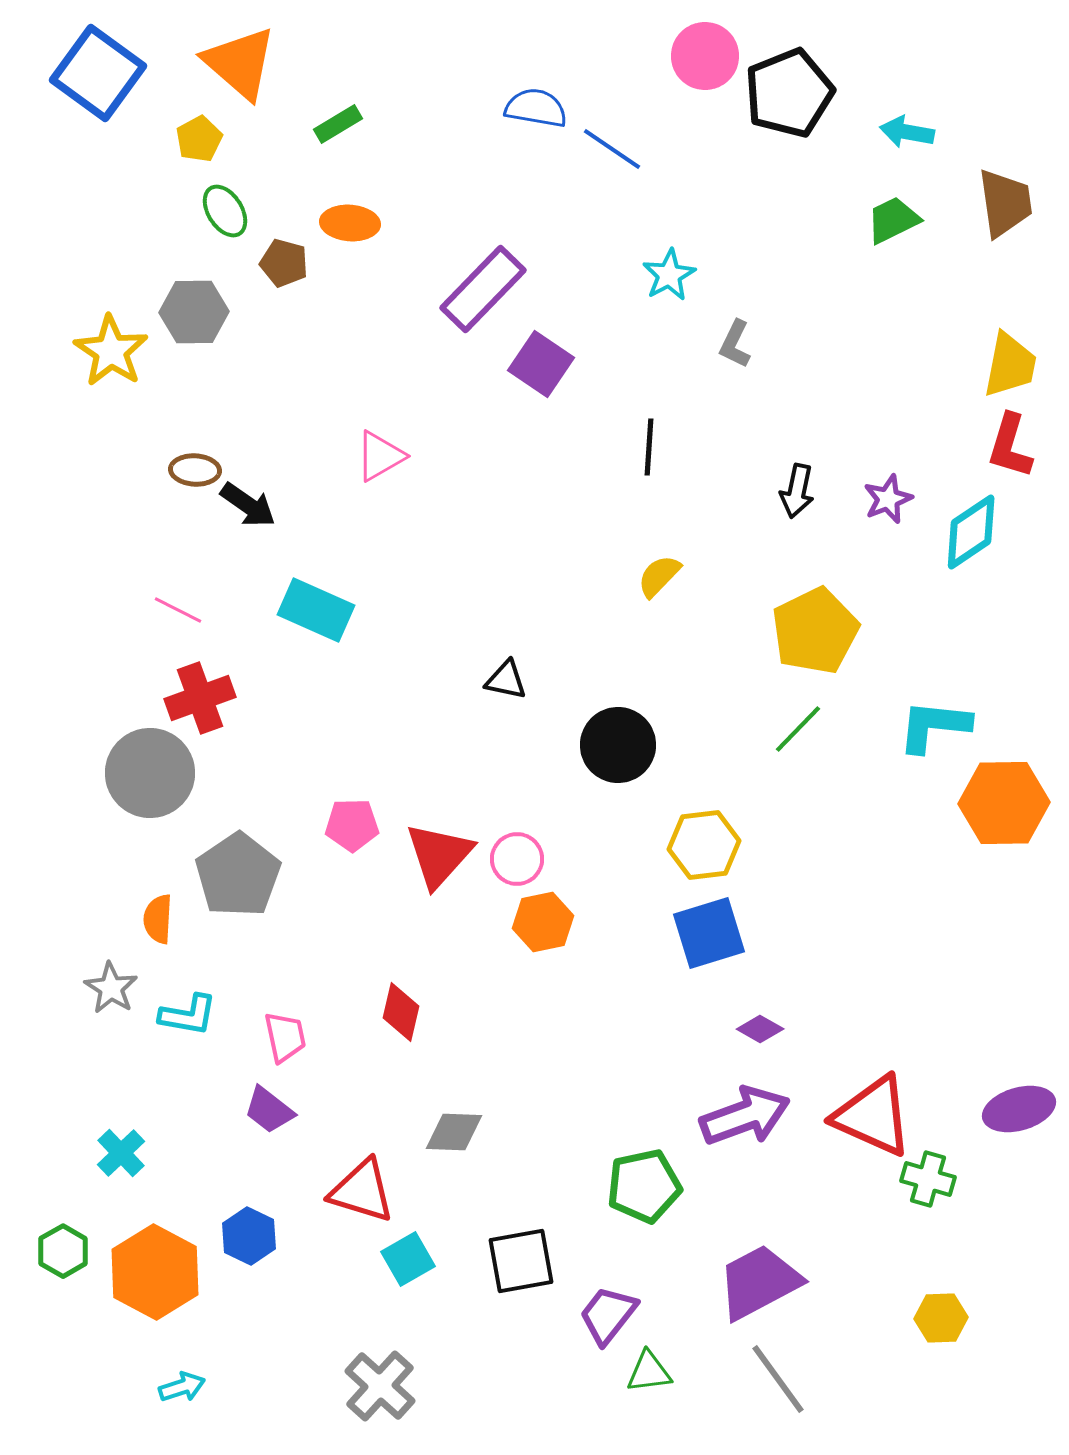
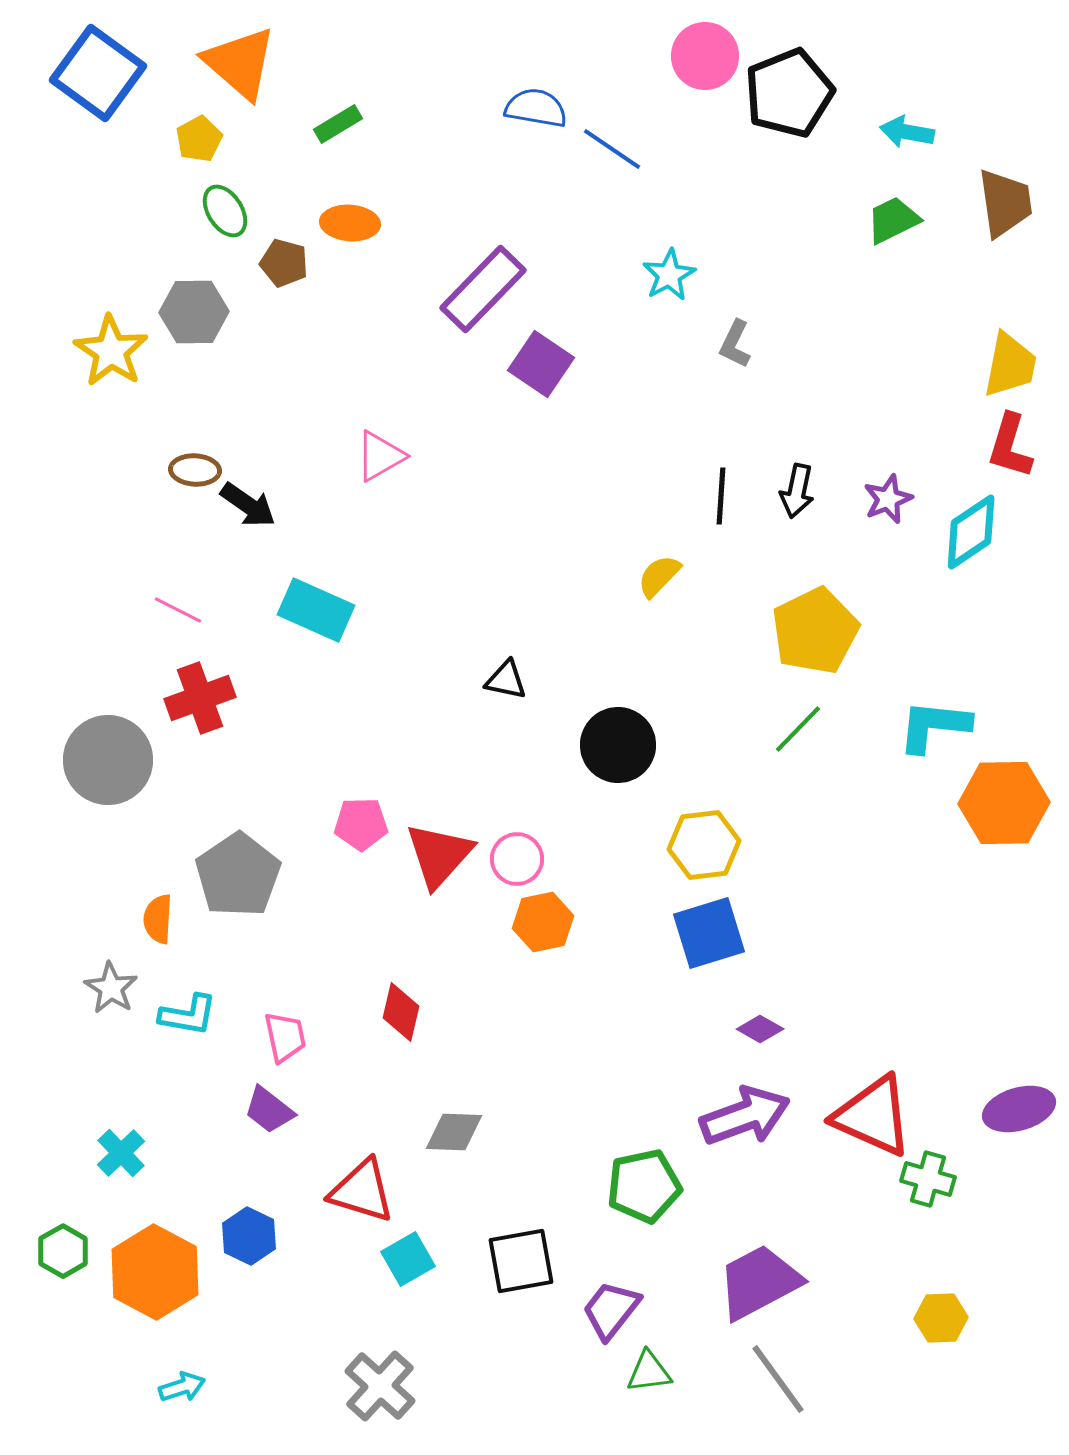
black line at (649, 447): moved 72 px right, 49 px down
gray circle at (150, 773): moved 42 px left, 13 px up
pink pentagon at (352, 825): moved 9 px right, 1 px up
purple trapezoid at (608, 1315): moved 3 px right, 5 px up
